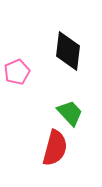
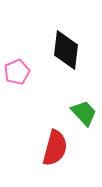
black diamond: moved 2 px left, 1 px up
green trapezoid: moved 14 px right
